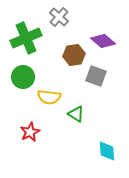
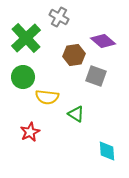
gray cross: rotated 12 degrees counterclockwise
green cross: rotated 20 degrees counterclockwise
yellow semicircle: moved 2 px left
